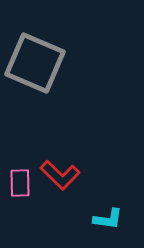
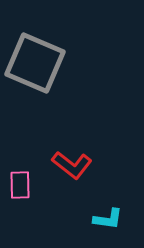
red L-shape: moved 12 px right, 10 px up; rotated 6 degrees counterclockwise
pink rectangle: moved 2 px down
